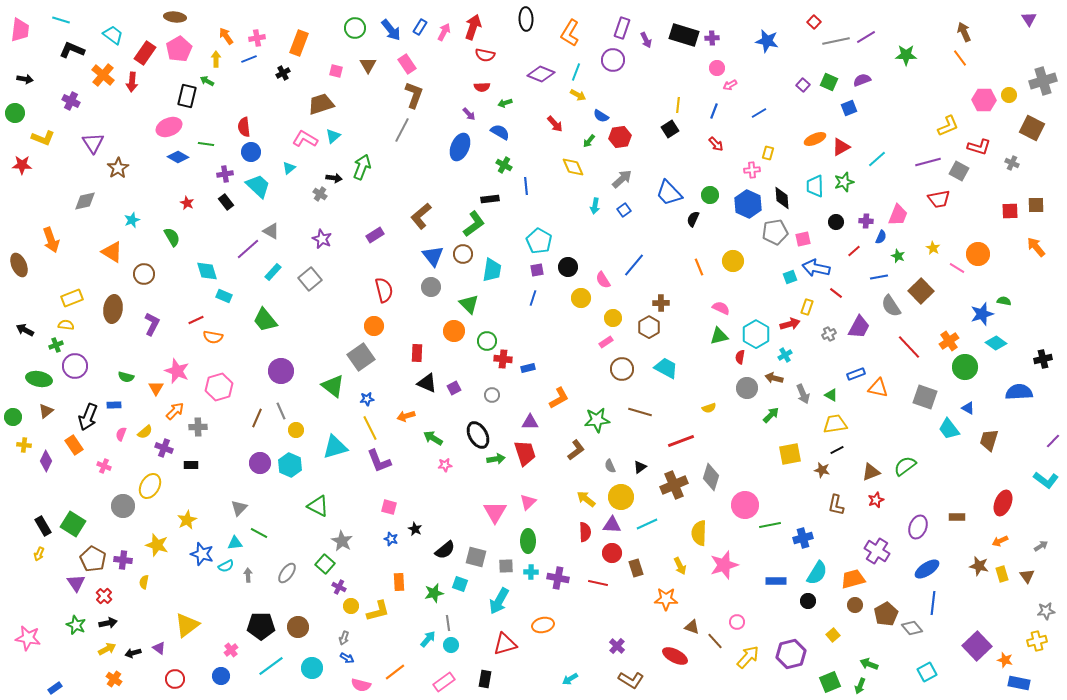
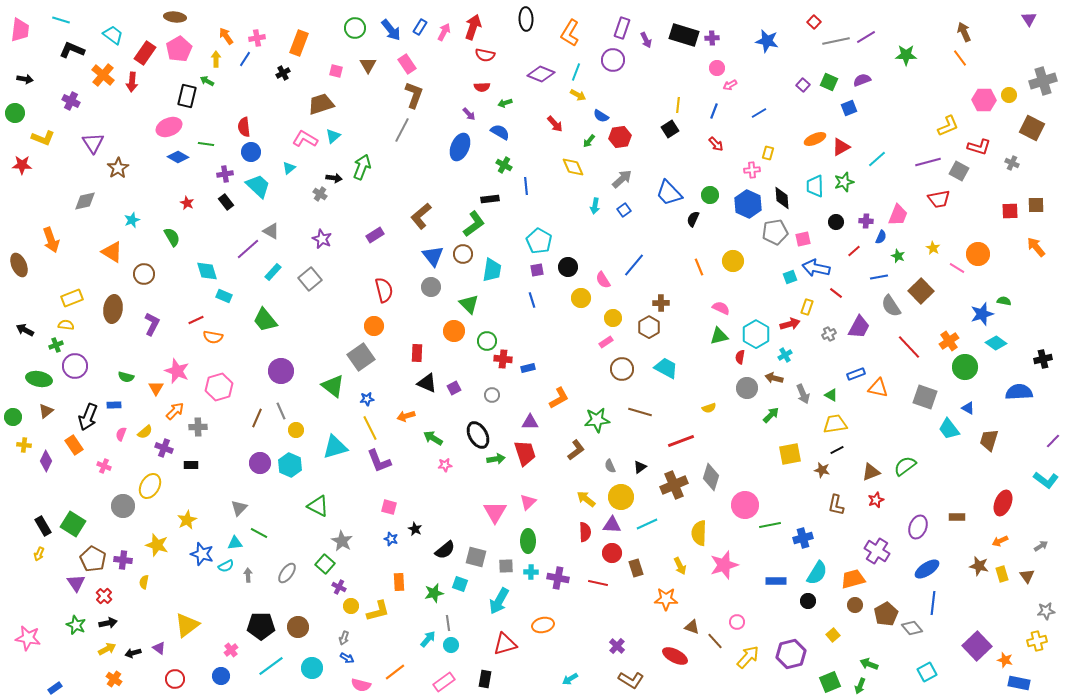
blue line at (249, 59): moved 4 px left; rotated 35 degrees counterclockwise
blue line at (533, 298): moved 1 px left, 2 px down; rotated 35 degrees counterclockwise
